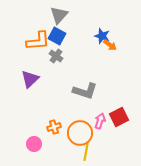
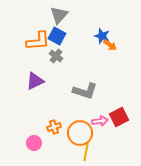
purple triangle: moved 5 px right, 2 px down; rotated 18 degrees clockwise
pink arrow: rotated 63 degrees clockwise
pink circle: moved 1 px up
